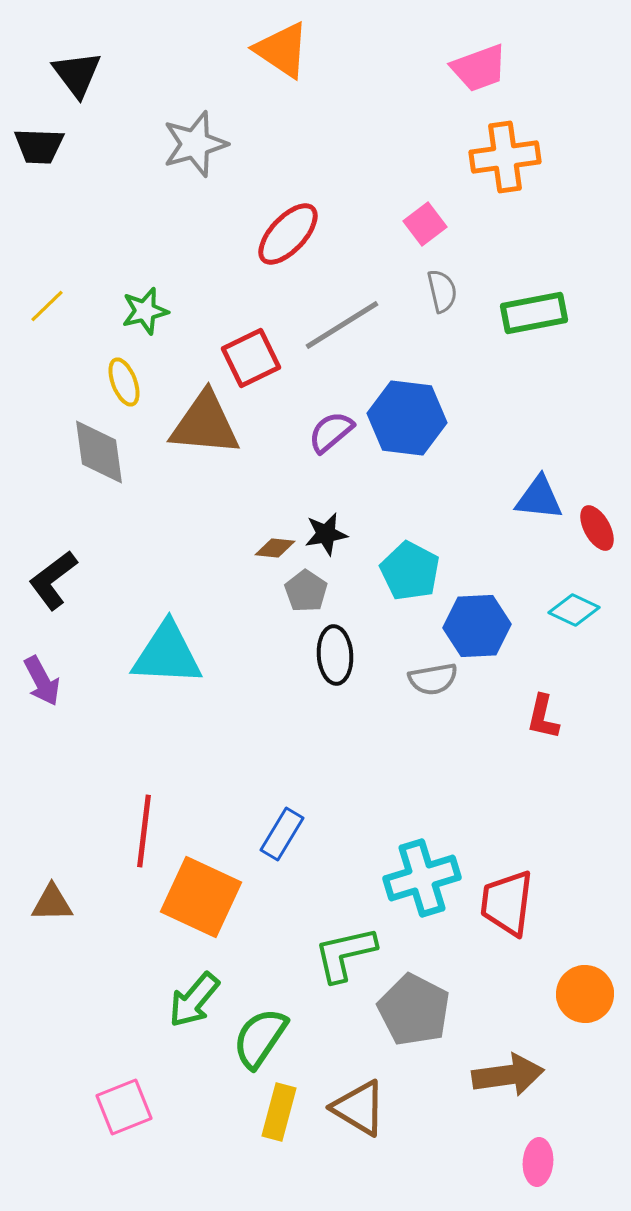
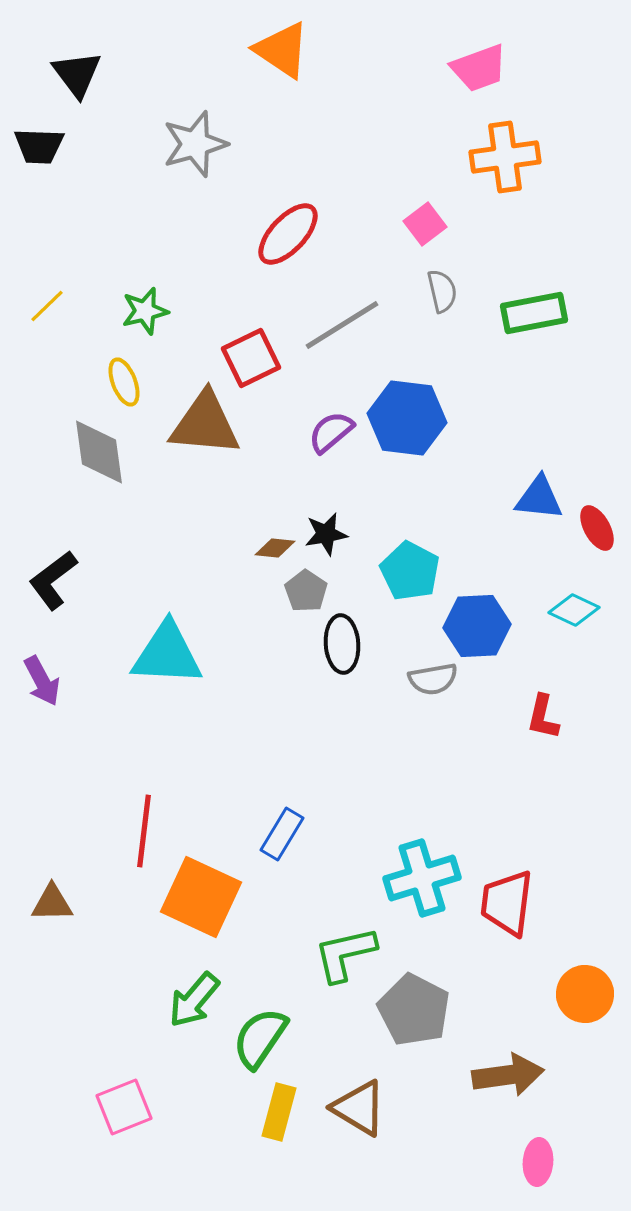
black ellipse at (335, 655): moved 7 px right, 11 px up
